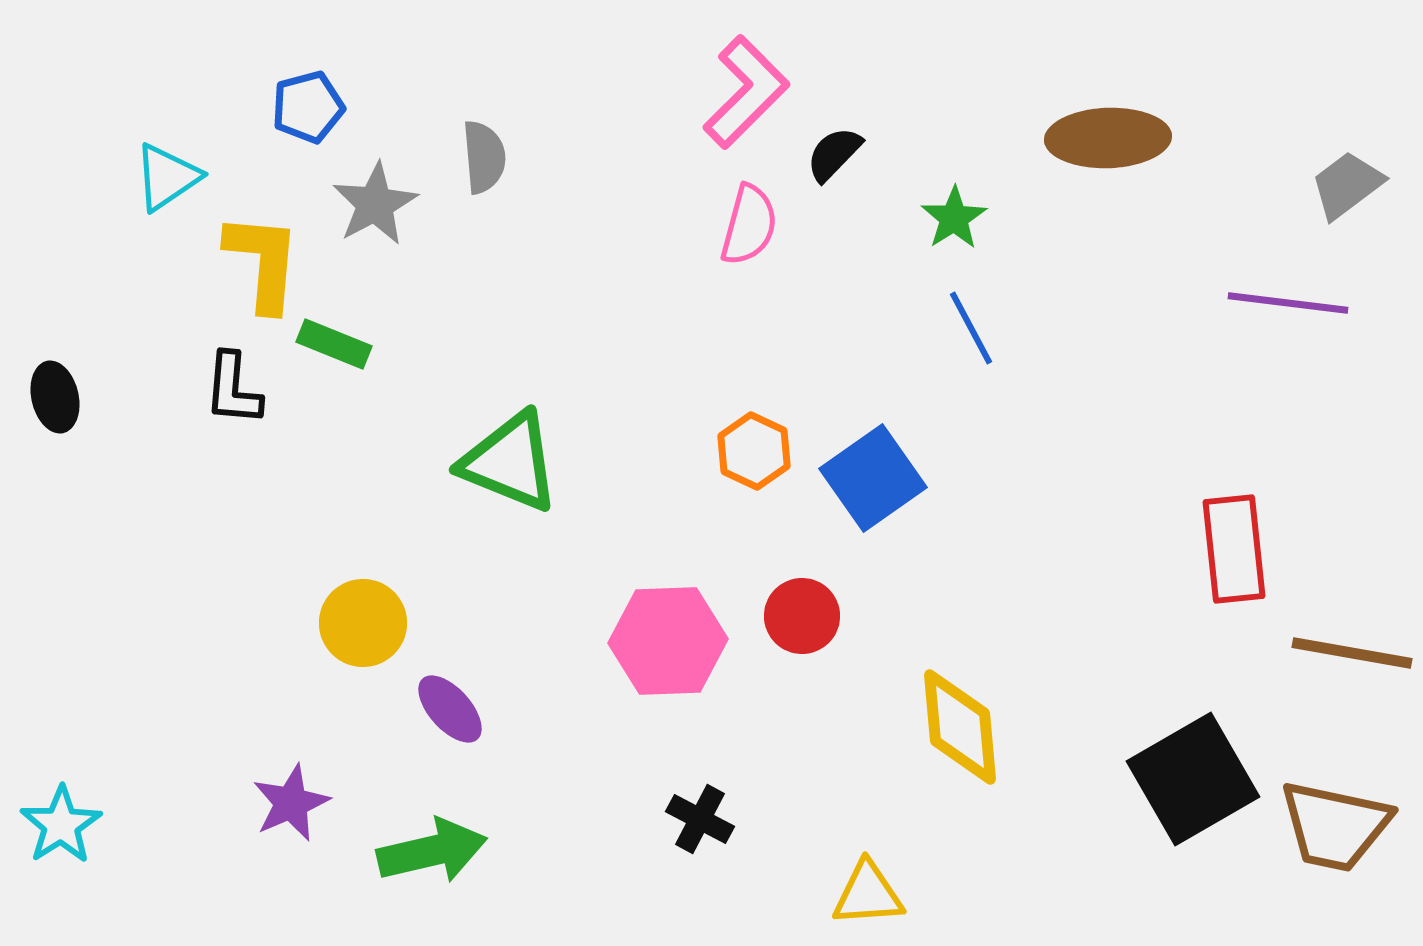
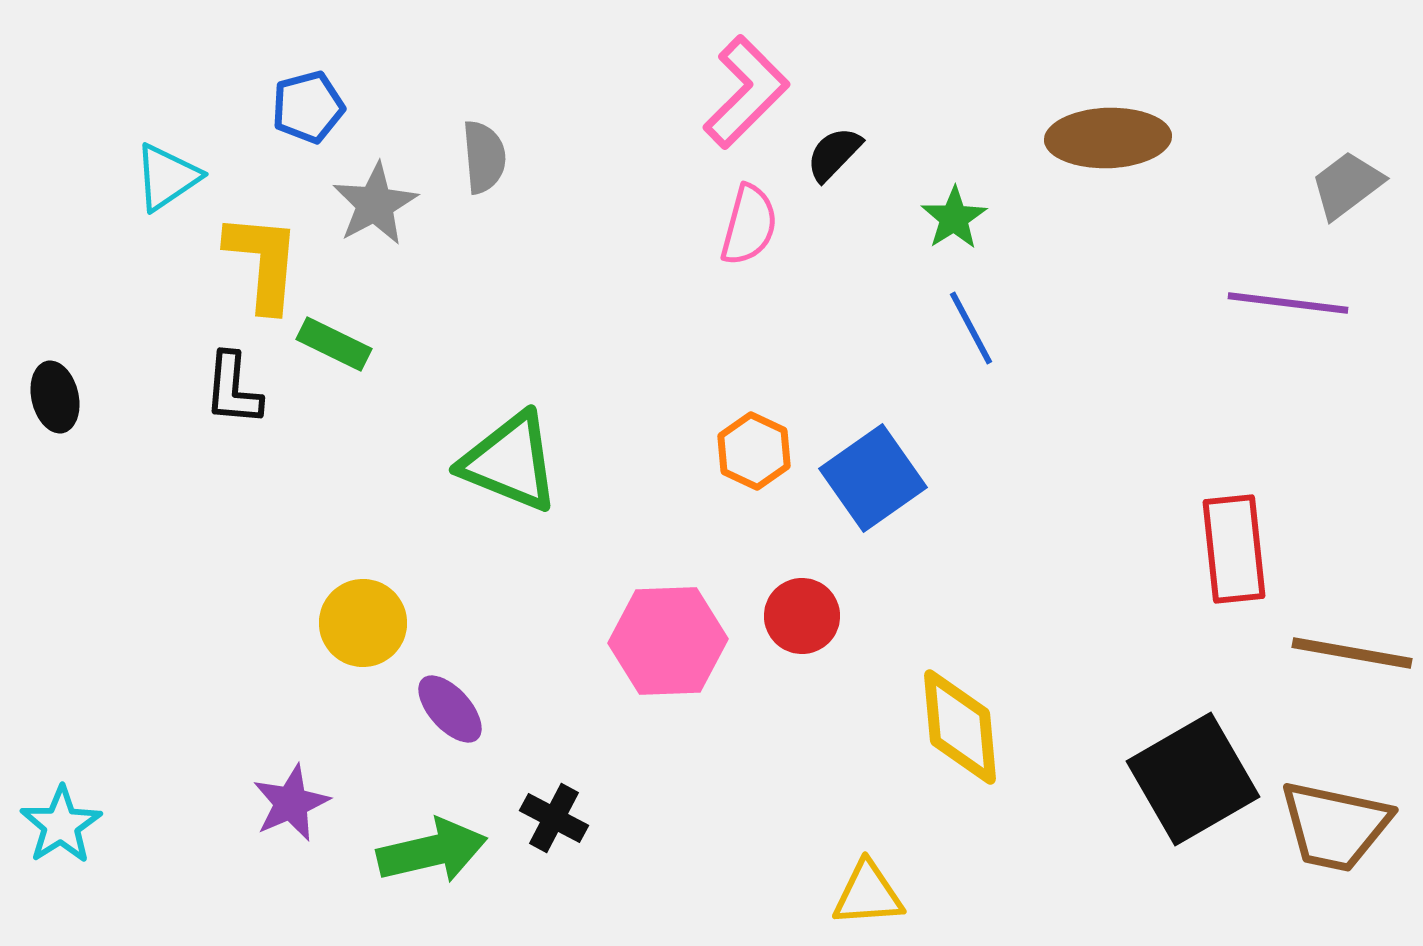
green rectangle: rotated 4 degrees clockwise
black cross: moved 146 px left, 1 px up
